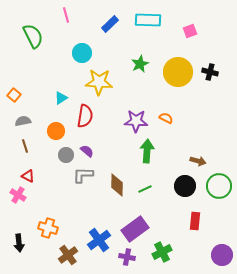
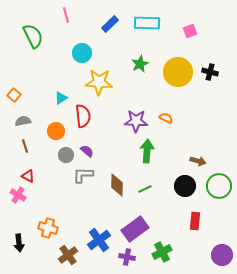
cyan rectangle: moved 1 px left, 3 px down
red semicircle: moved 2 px left; rotated 15 degrees counterclockwise
